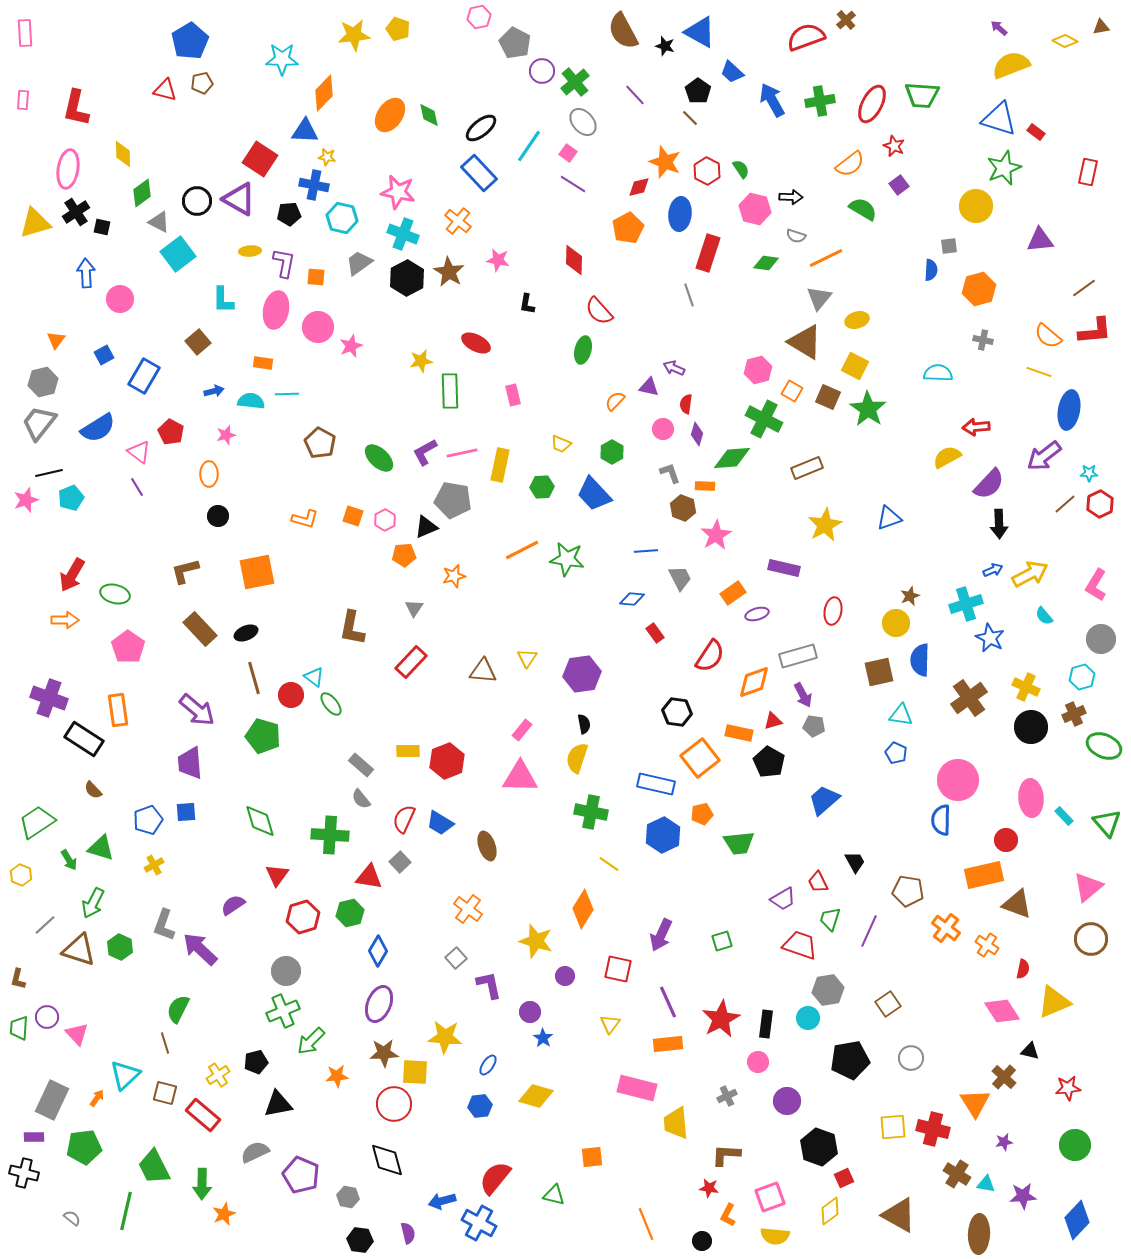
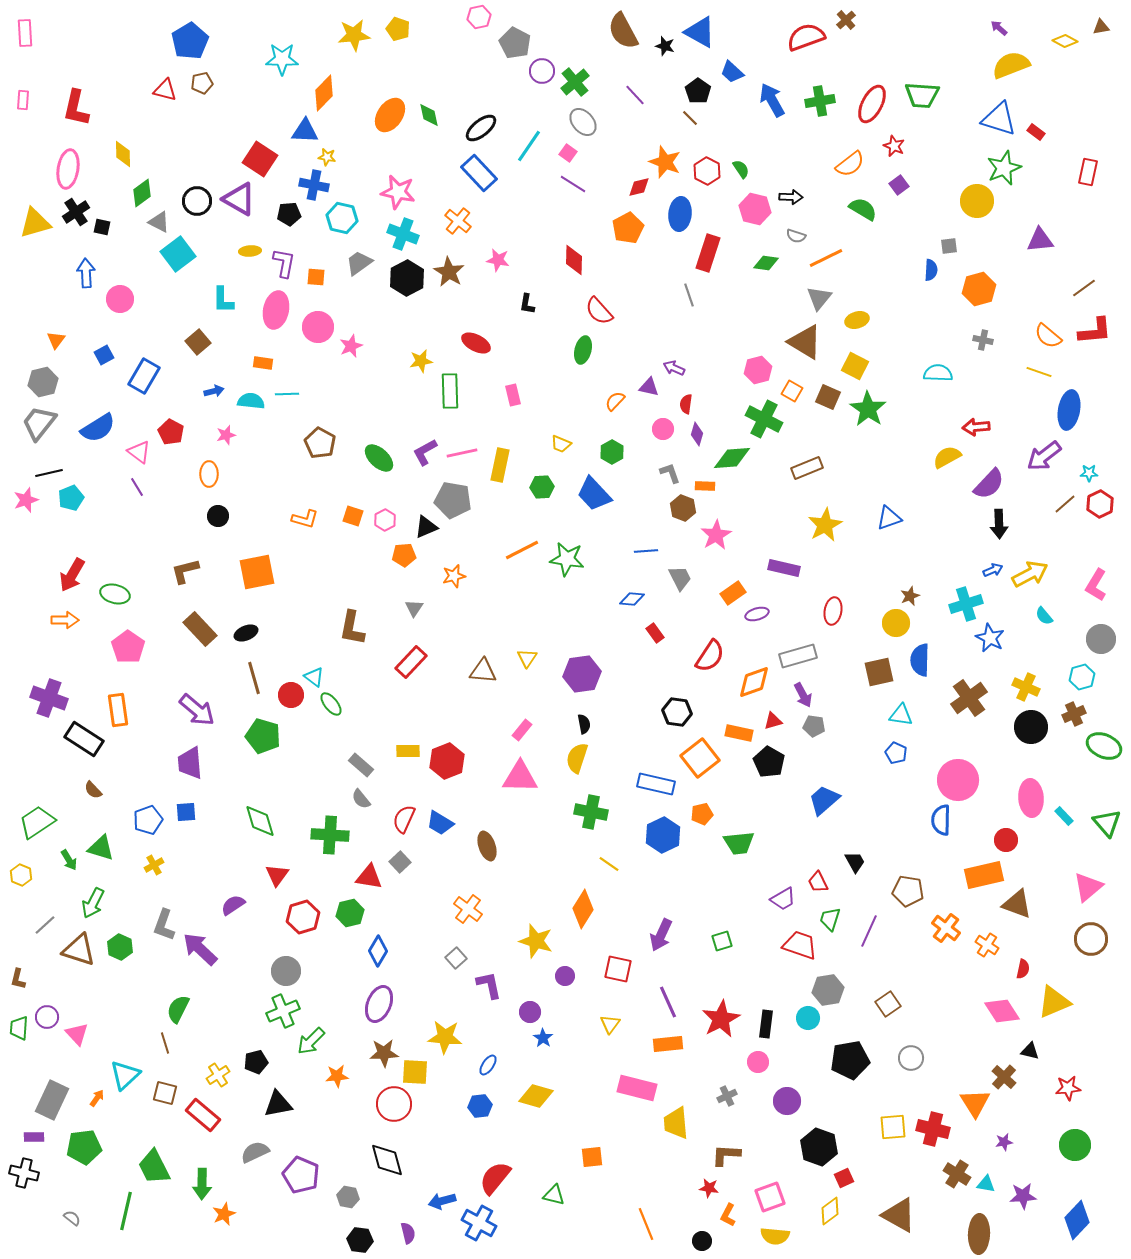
yellow circle at (976, 206): moved 1 px right, 5 px up
